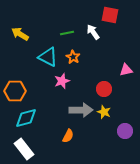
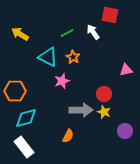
green line: rotated 16 degrees counterclockwise
red circle: moved 5 px down
white rectangle: moved 2 px up
